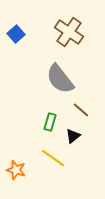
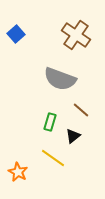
brown cross: moved 7 px right, 3 px down
gray semicircle: rotated 32 degrees counterclockwise
orange star: moved 2 px right, 2 px down; rotated 12 degrees clockwise
